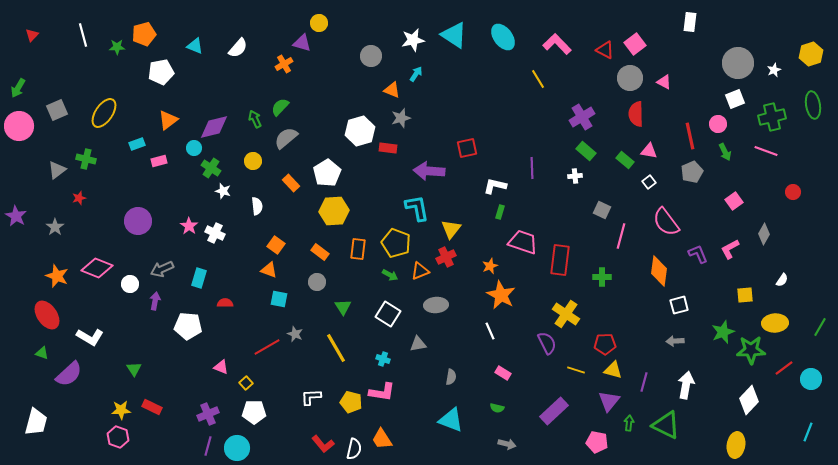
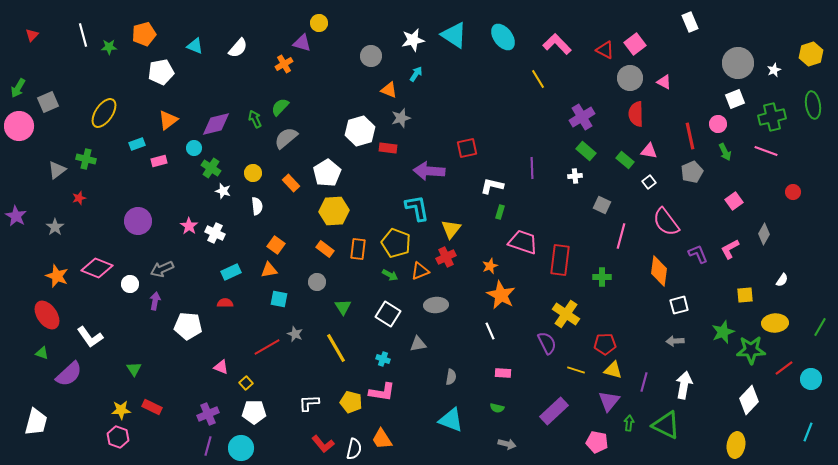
white rectangle at (690, 22): rotated 30 degrees counterclockwise
green star at (117, 47): moved 8 px left
orange triangle at (392, 90): moved 3 px left
gray square at (57, 110): moved 9 px left, 8 px up
purple diamond at (214, 127): moved 2 px right, 3 px up
yellow circle at (253, 161): moved 12 px down
white L-shape at (495, 186): moved 3 px left
gray square at (602, 210): moved 5 px up
orange rectangle at (320, 252): moved 5 px right, 3 px up
orange triangle at (269, 270): rotated 30 degrees counterclockwise
cyan rectangle at (199, 278): moved 32 px right, 6 px up; rotated 48 degrees clockwise
white L-shape at (90, 337): rotated 24 degrees clockwise
pink rectangle at (503, 373): rotated 28 degrees counterclockwise
white arrow at (686, 385): moved 2 px left
white L-shape at (311, 397): moved 2 px left, 6 px down
cyan circle at (237, 448): moved 4 px right
